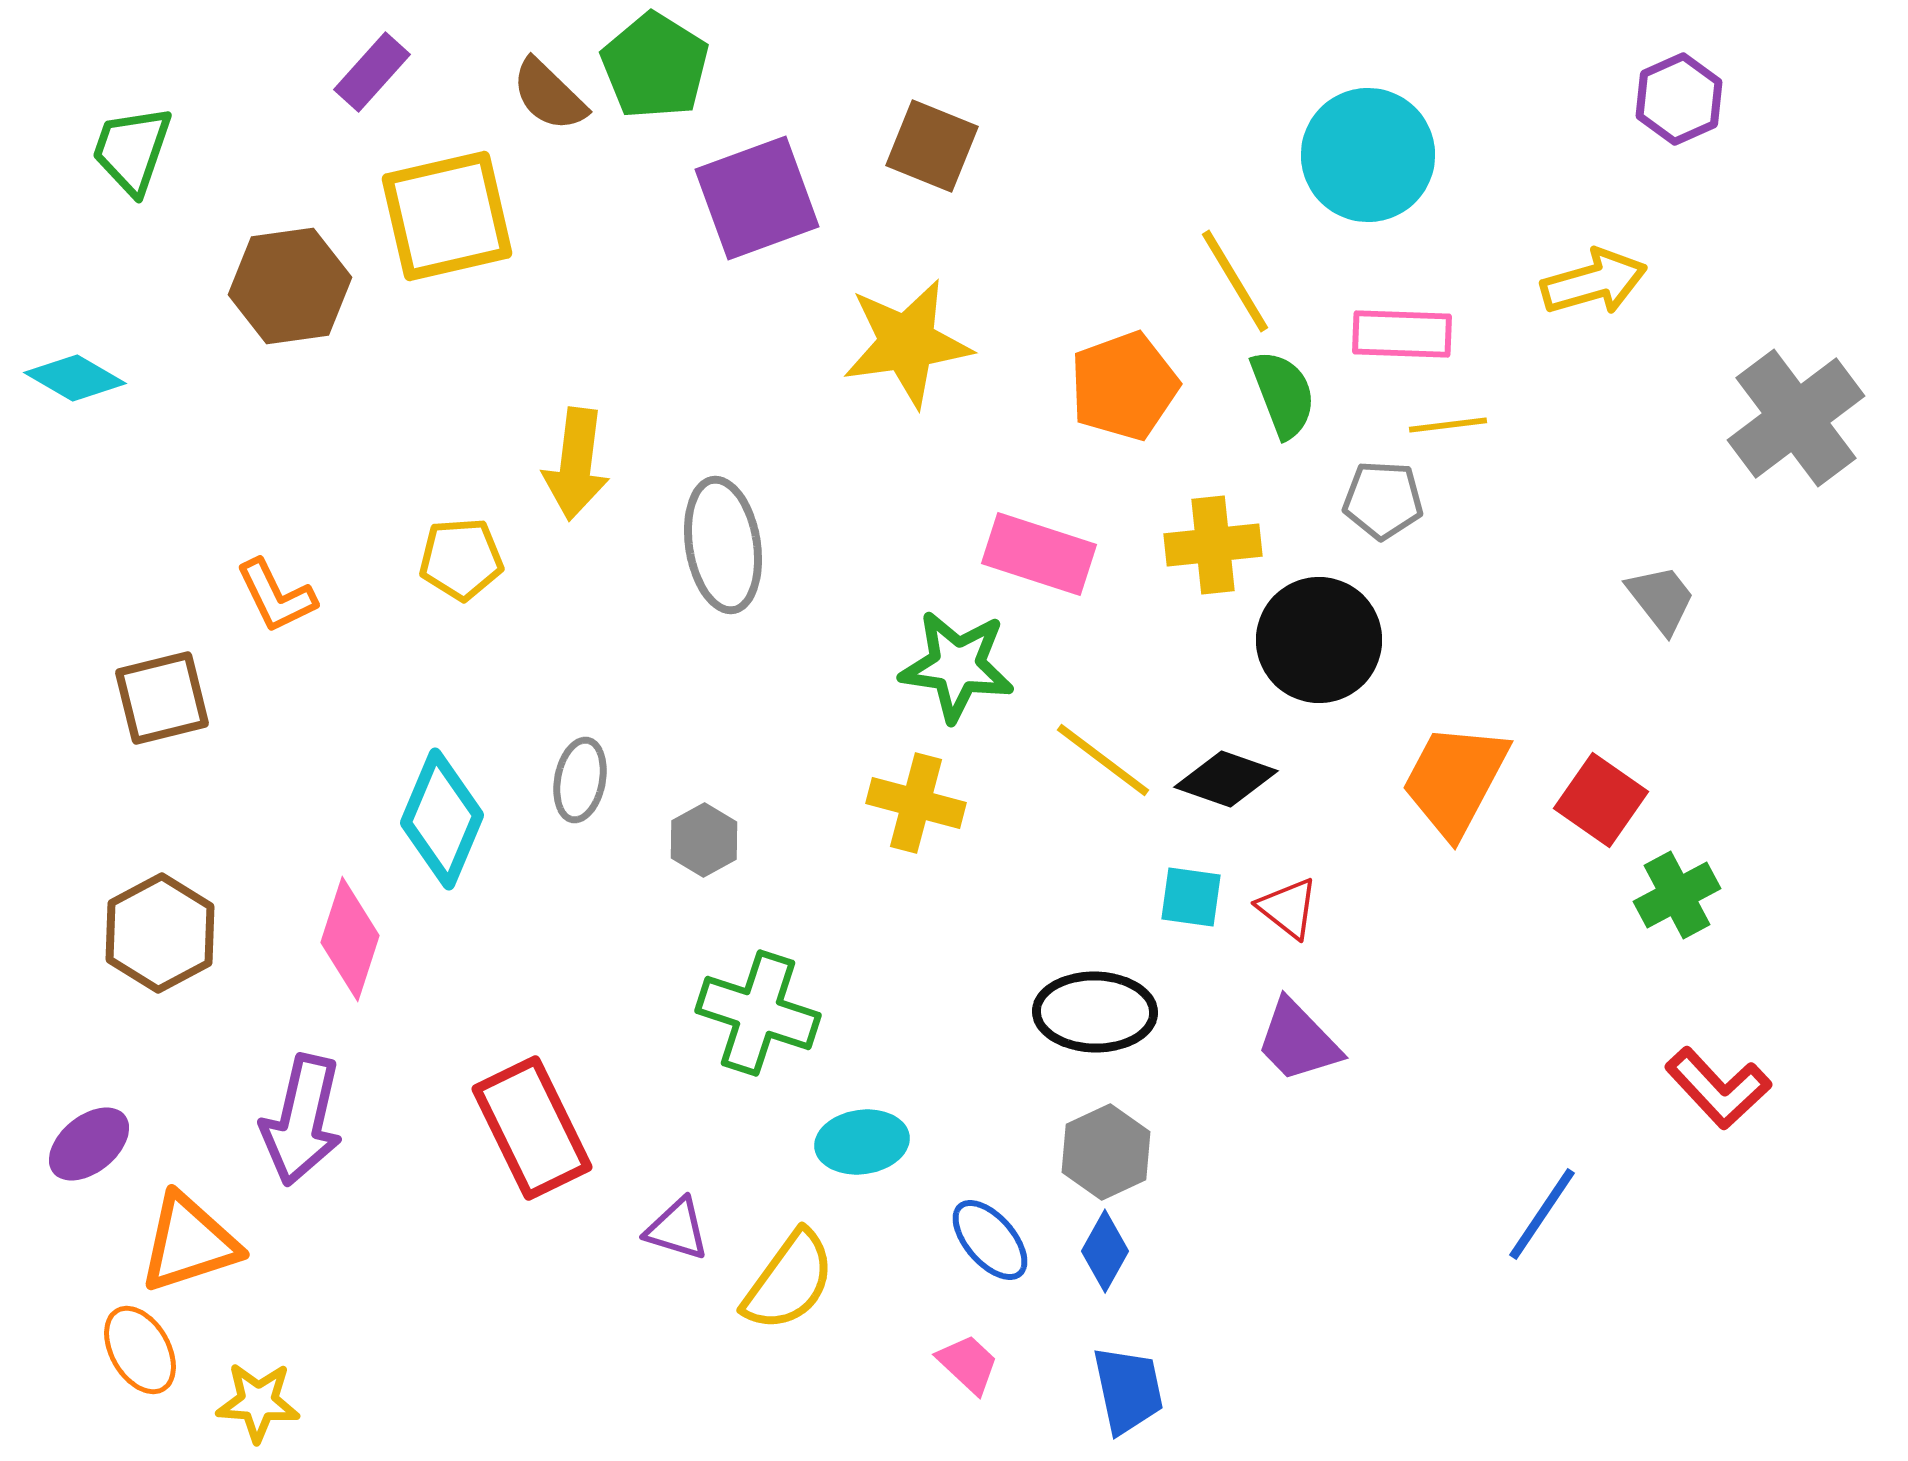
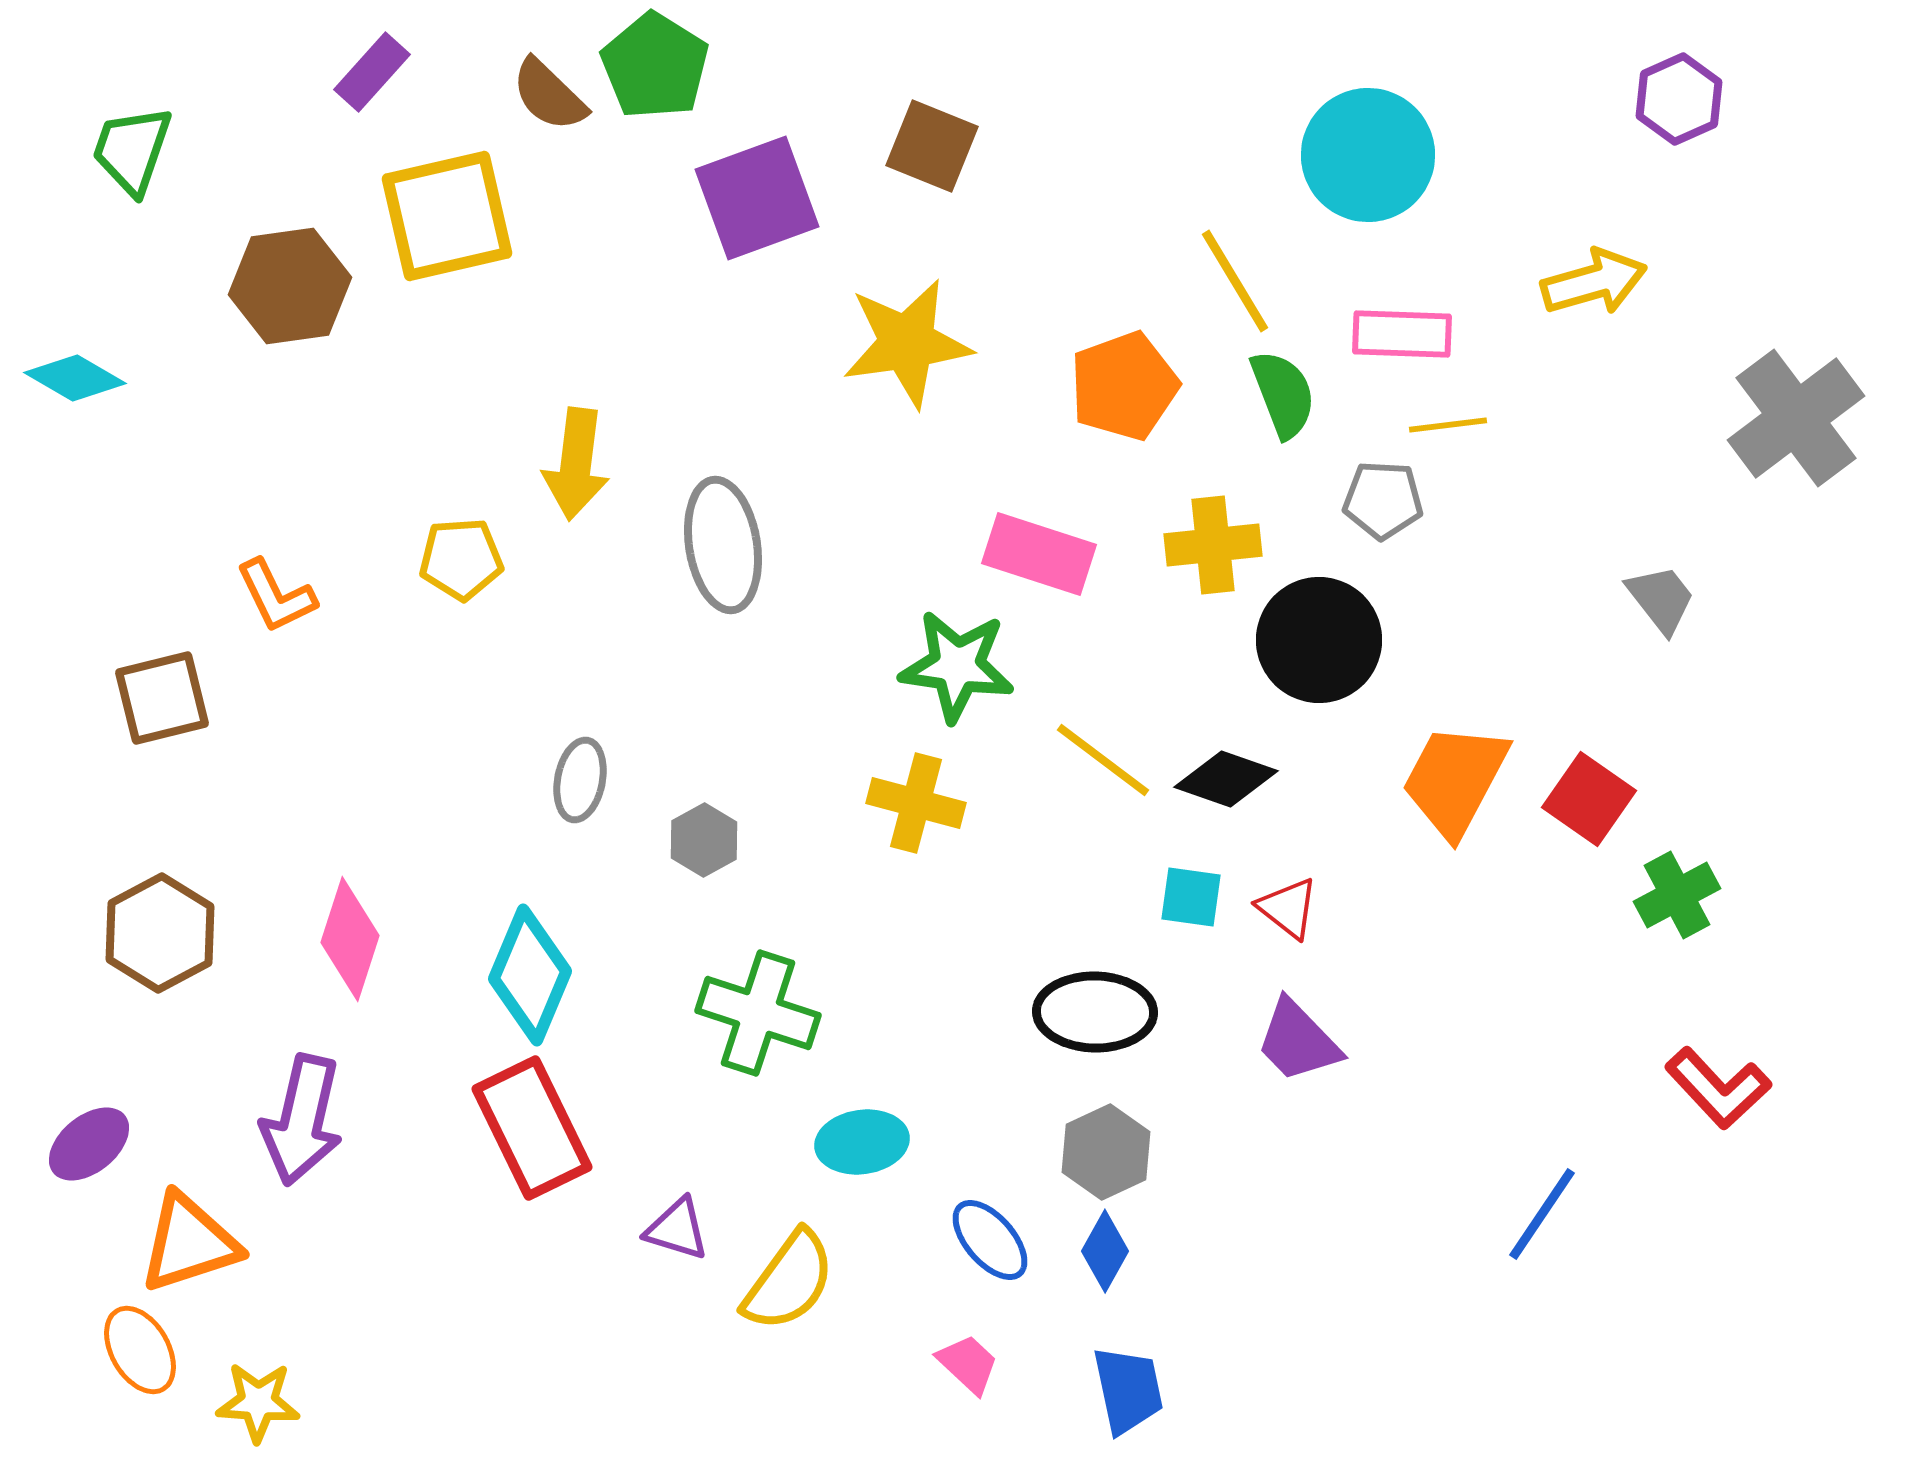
red square at (1601, 800): moved 12 px left, 1 px up
cyan diamond at (442, 819): moved 88 px right, 156 px down
